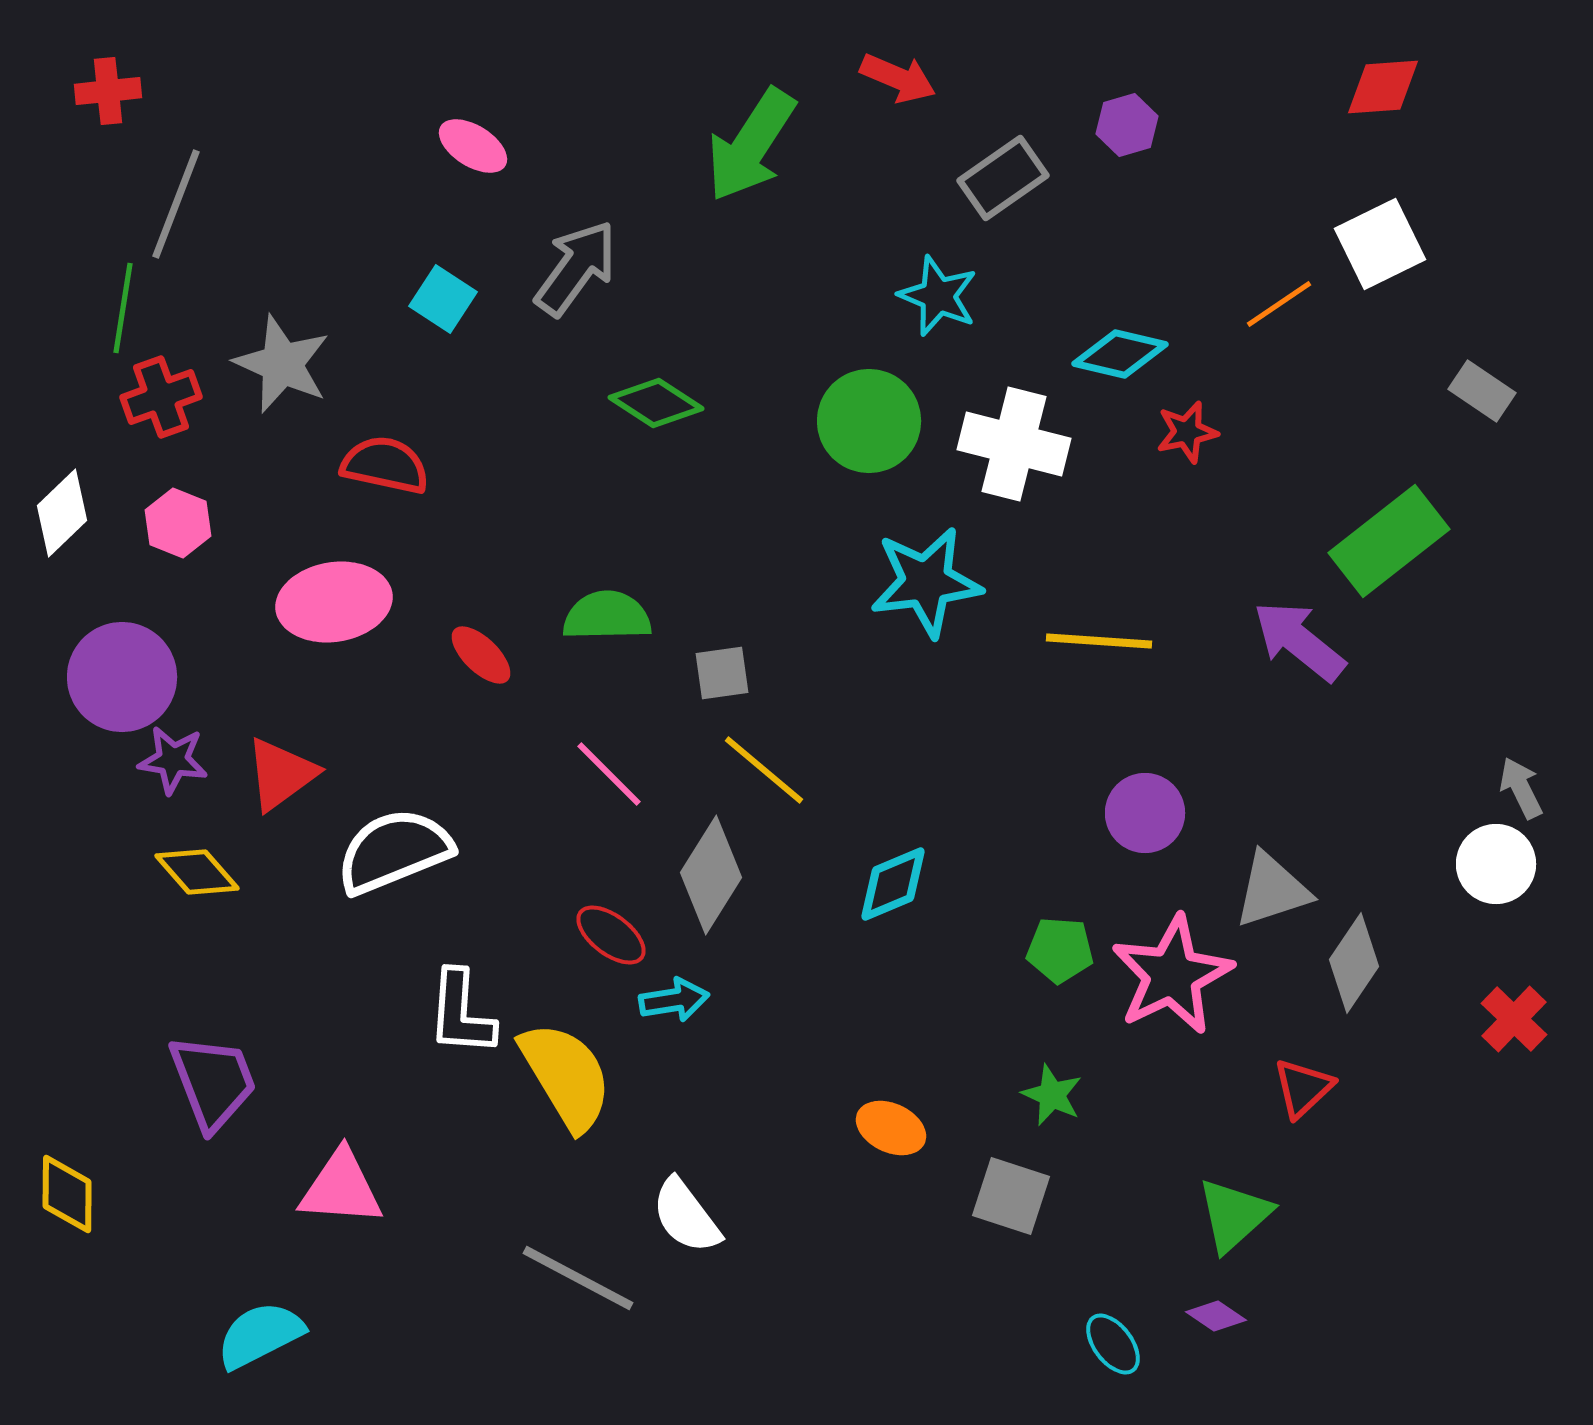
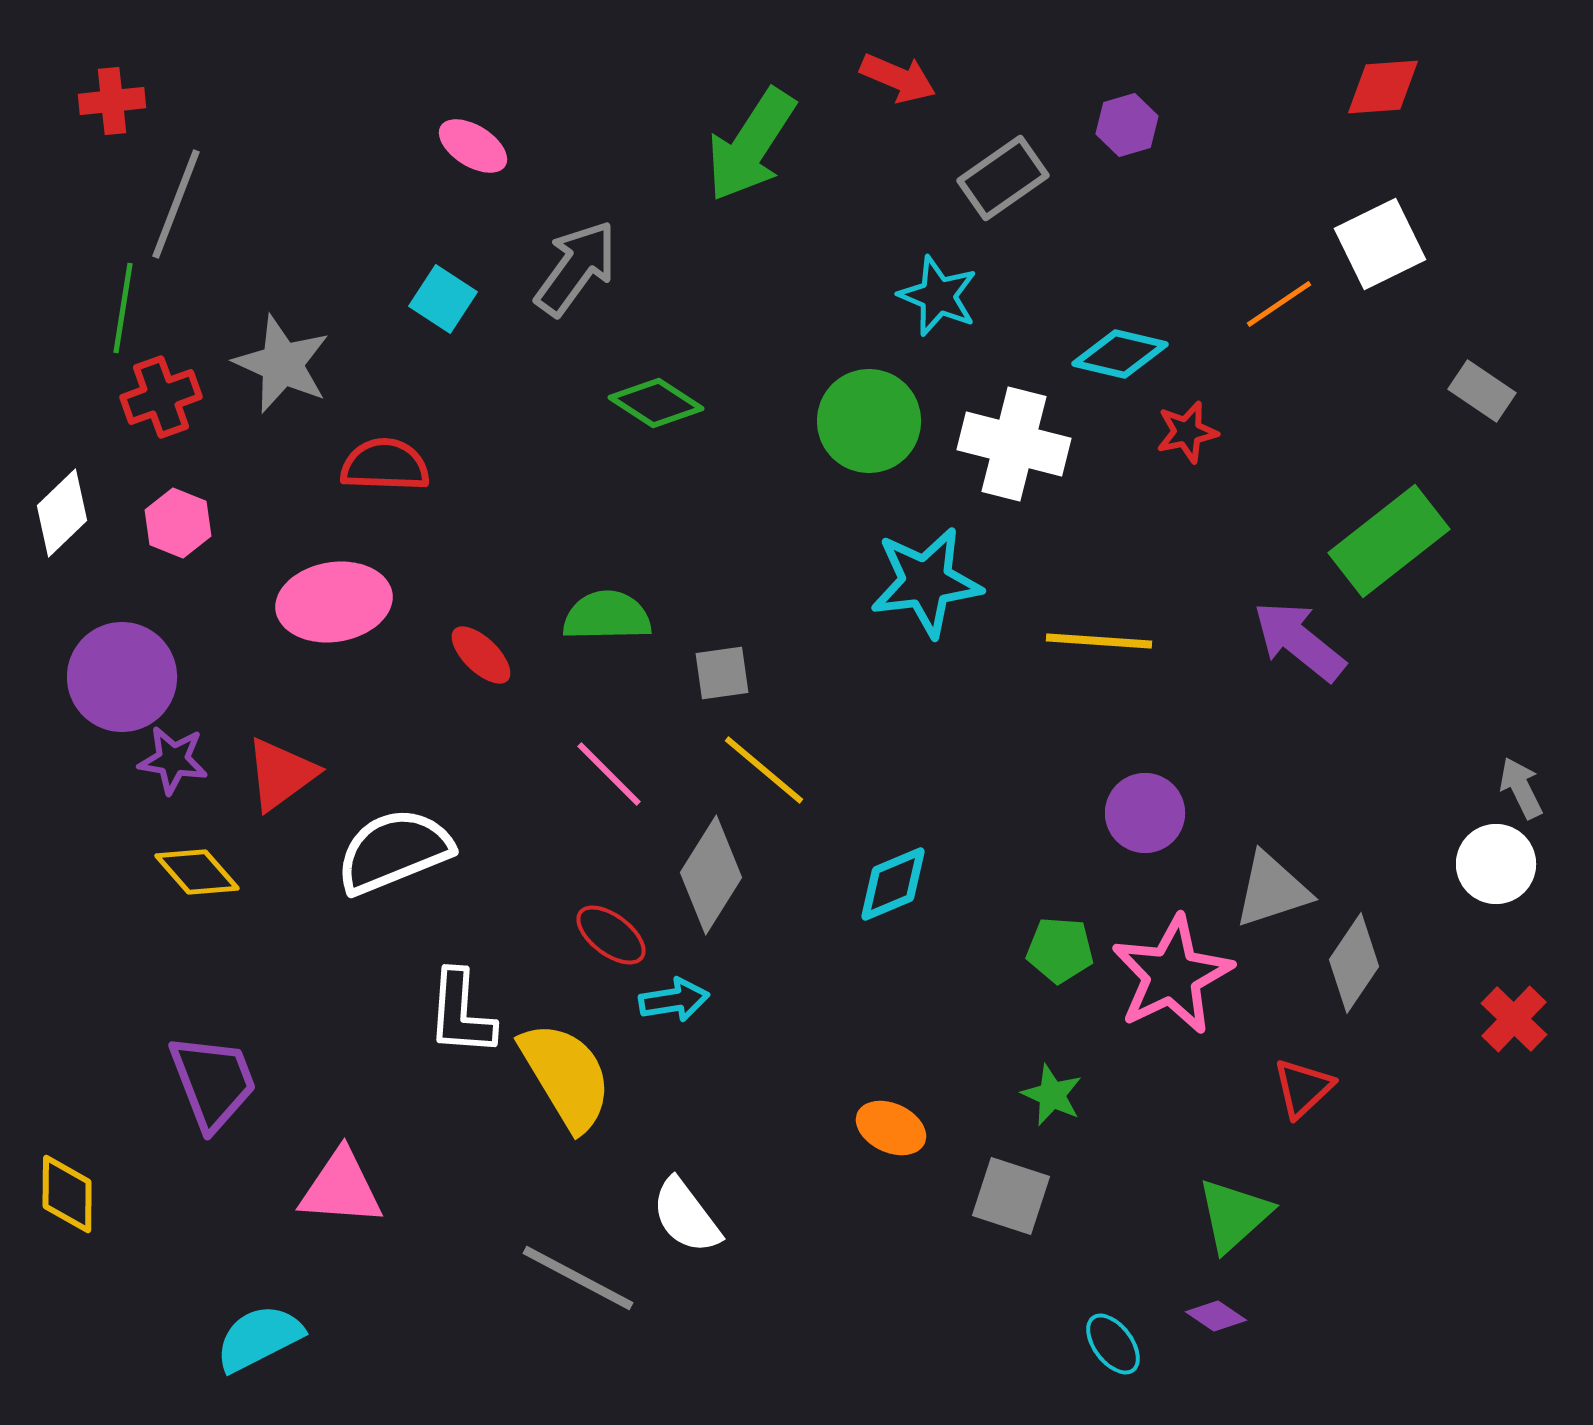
red cross at (108, 91): moved 4 px right, 10 px down
red semicircle at (385, 465): rotated 10 degrees counterclockwise
cyan semicircle at (260, 1335): moved 1 px left, 3 px down
